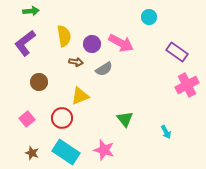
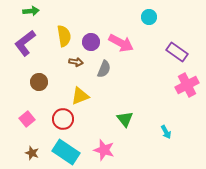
purple circle: moved 1 px left, 2 px up
gray semicircle: rotated 36 degrees counterclockwise
red circle: moved 1 px right, 1 px down
